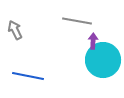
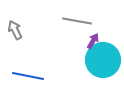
purple arrow: rotated 28 degrees clockwise
